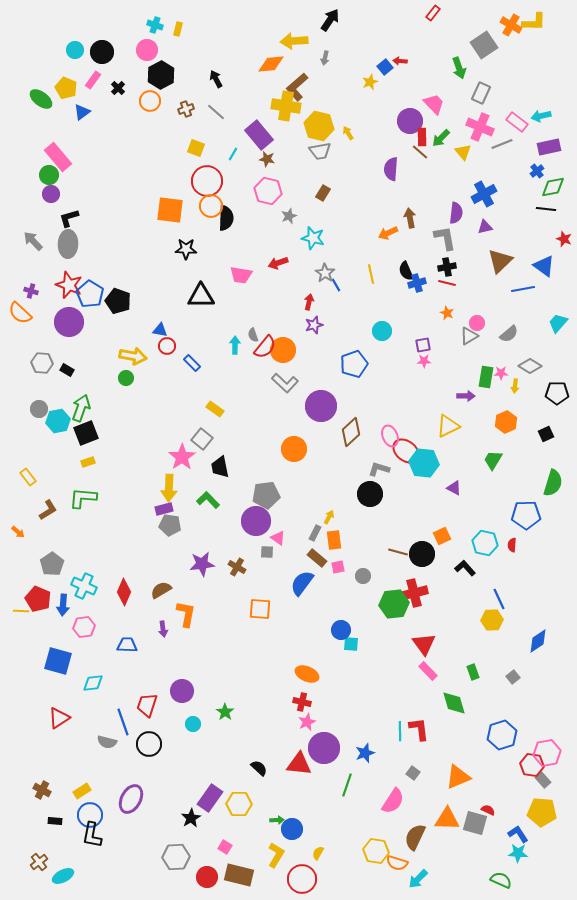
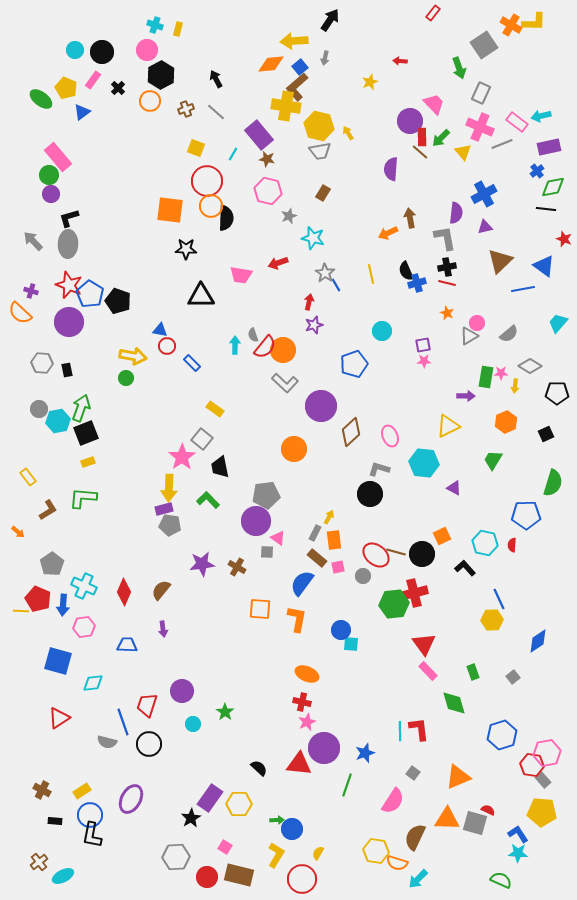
blue square at (385, 67): moved 85 px left
black rectangle at (67, 370): rotated 48 degrees clockwise
red ellipse at (406, 451): moved 30 px left, 104 px down
brown line at (398, 552): moved 2 px left
brown semicircle at (161, 590): rotated 20 degrees counterclockwise
orange L-shape at (186, 614): moved 111 px right, 5 px down
